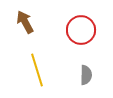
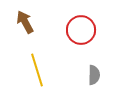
gray semicircle: moved 8 px right
